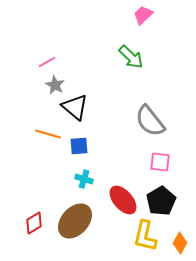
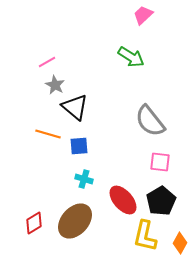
green arrow: rotated 12 degrees counterclockwise
